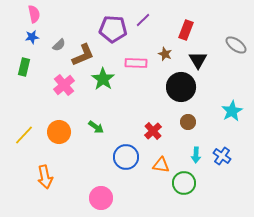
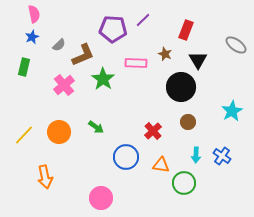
blue star: rotated 16 degrees counterclockwise
